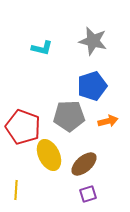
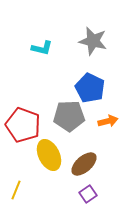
blue pentagon: moved 2 px left, 2 px down; rotated 28 degrees counterclockwise
red pentagon: moved 2 px up
yellow line: rotated 18 degrees clockwise
purple square: rotated 18 degrees counterclockwise
